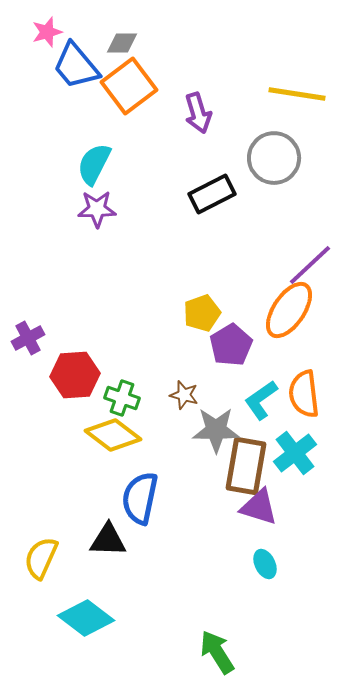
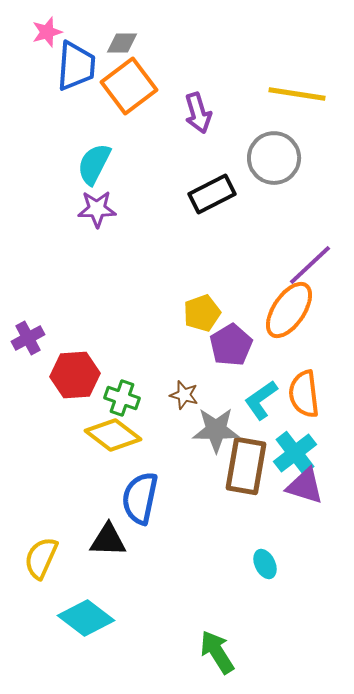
blue trapezoid: rotated 136 degrees counterclockwise
purple triangle: moved 46 px right, 21 px up
